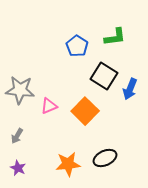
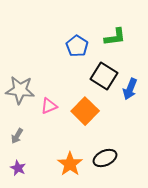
orange star: moved 2 px right; rotated 30 degrees counterclockwise
